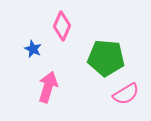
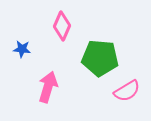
blue star: moved 11 px left; rotated 18 degrees counterclockwise
green pentagon: moved 6 px left
pink semicircle: moved 1 px right, 3 px up
